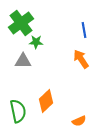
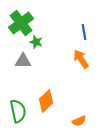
blue line: moved 2 px down
green star: rotated 16 degrees clockwise
